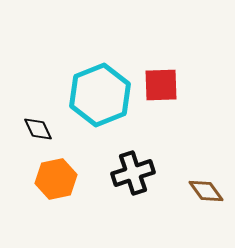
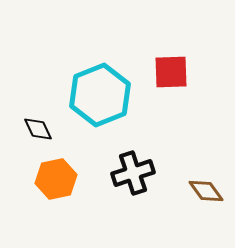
red square: moved 10 px right, 13 px up
